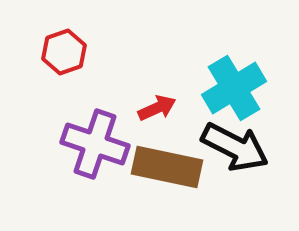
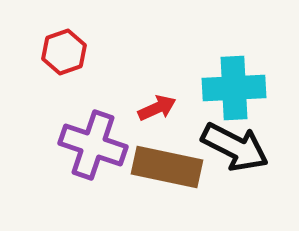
cyan cross: rotated 28 degrees clockwise
purple cross: moved 2 px left, 1 px down
